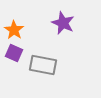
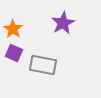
purple star: rotated 20 degrees clockwise
orange star: moved 1 px left, 1 px up
